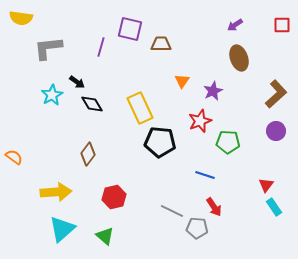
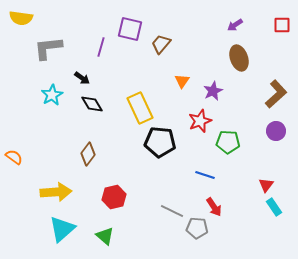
brown trapezoid: rotated 50 degrees counterclockwise
black arrow: moved 5 px right, 4 px up
